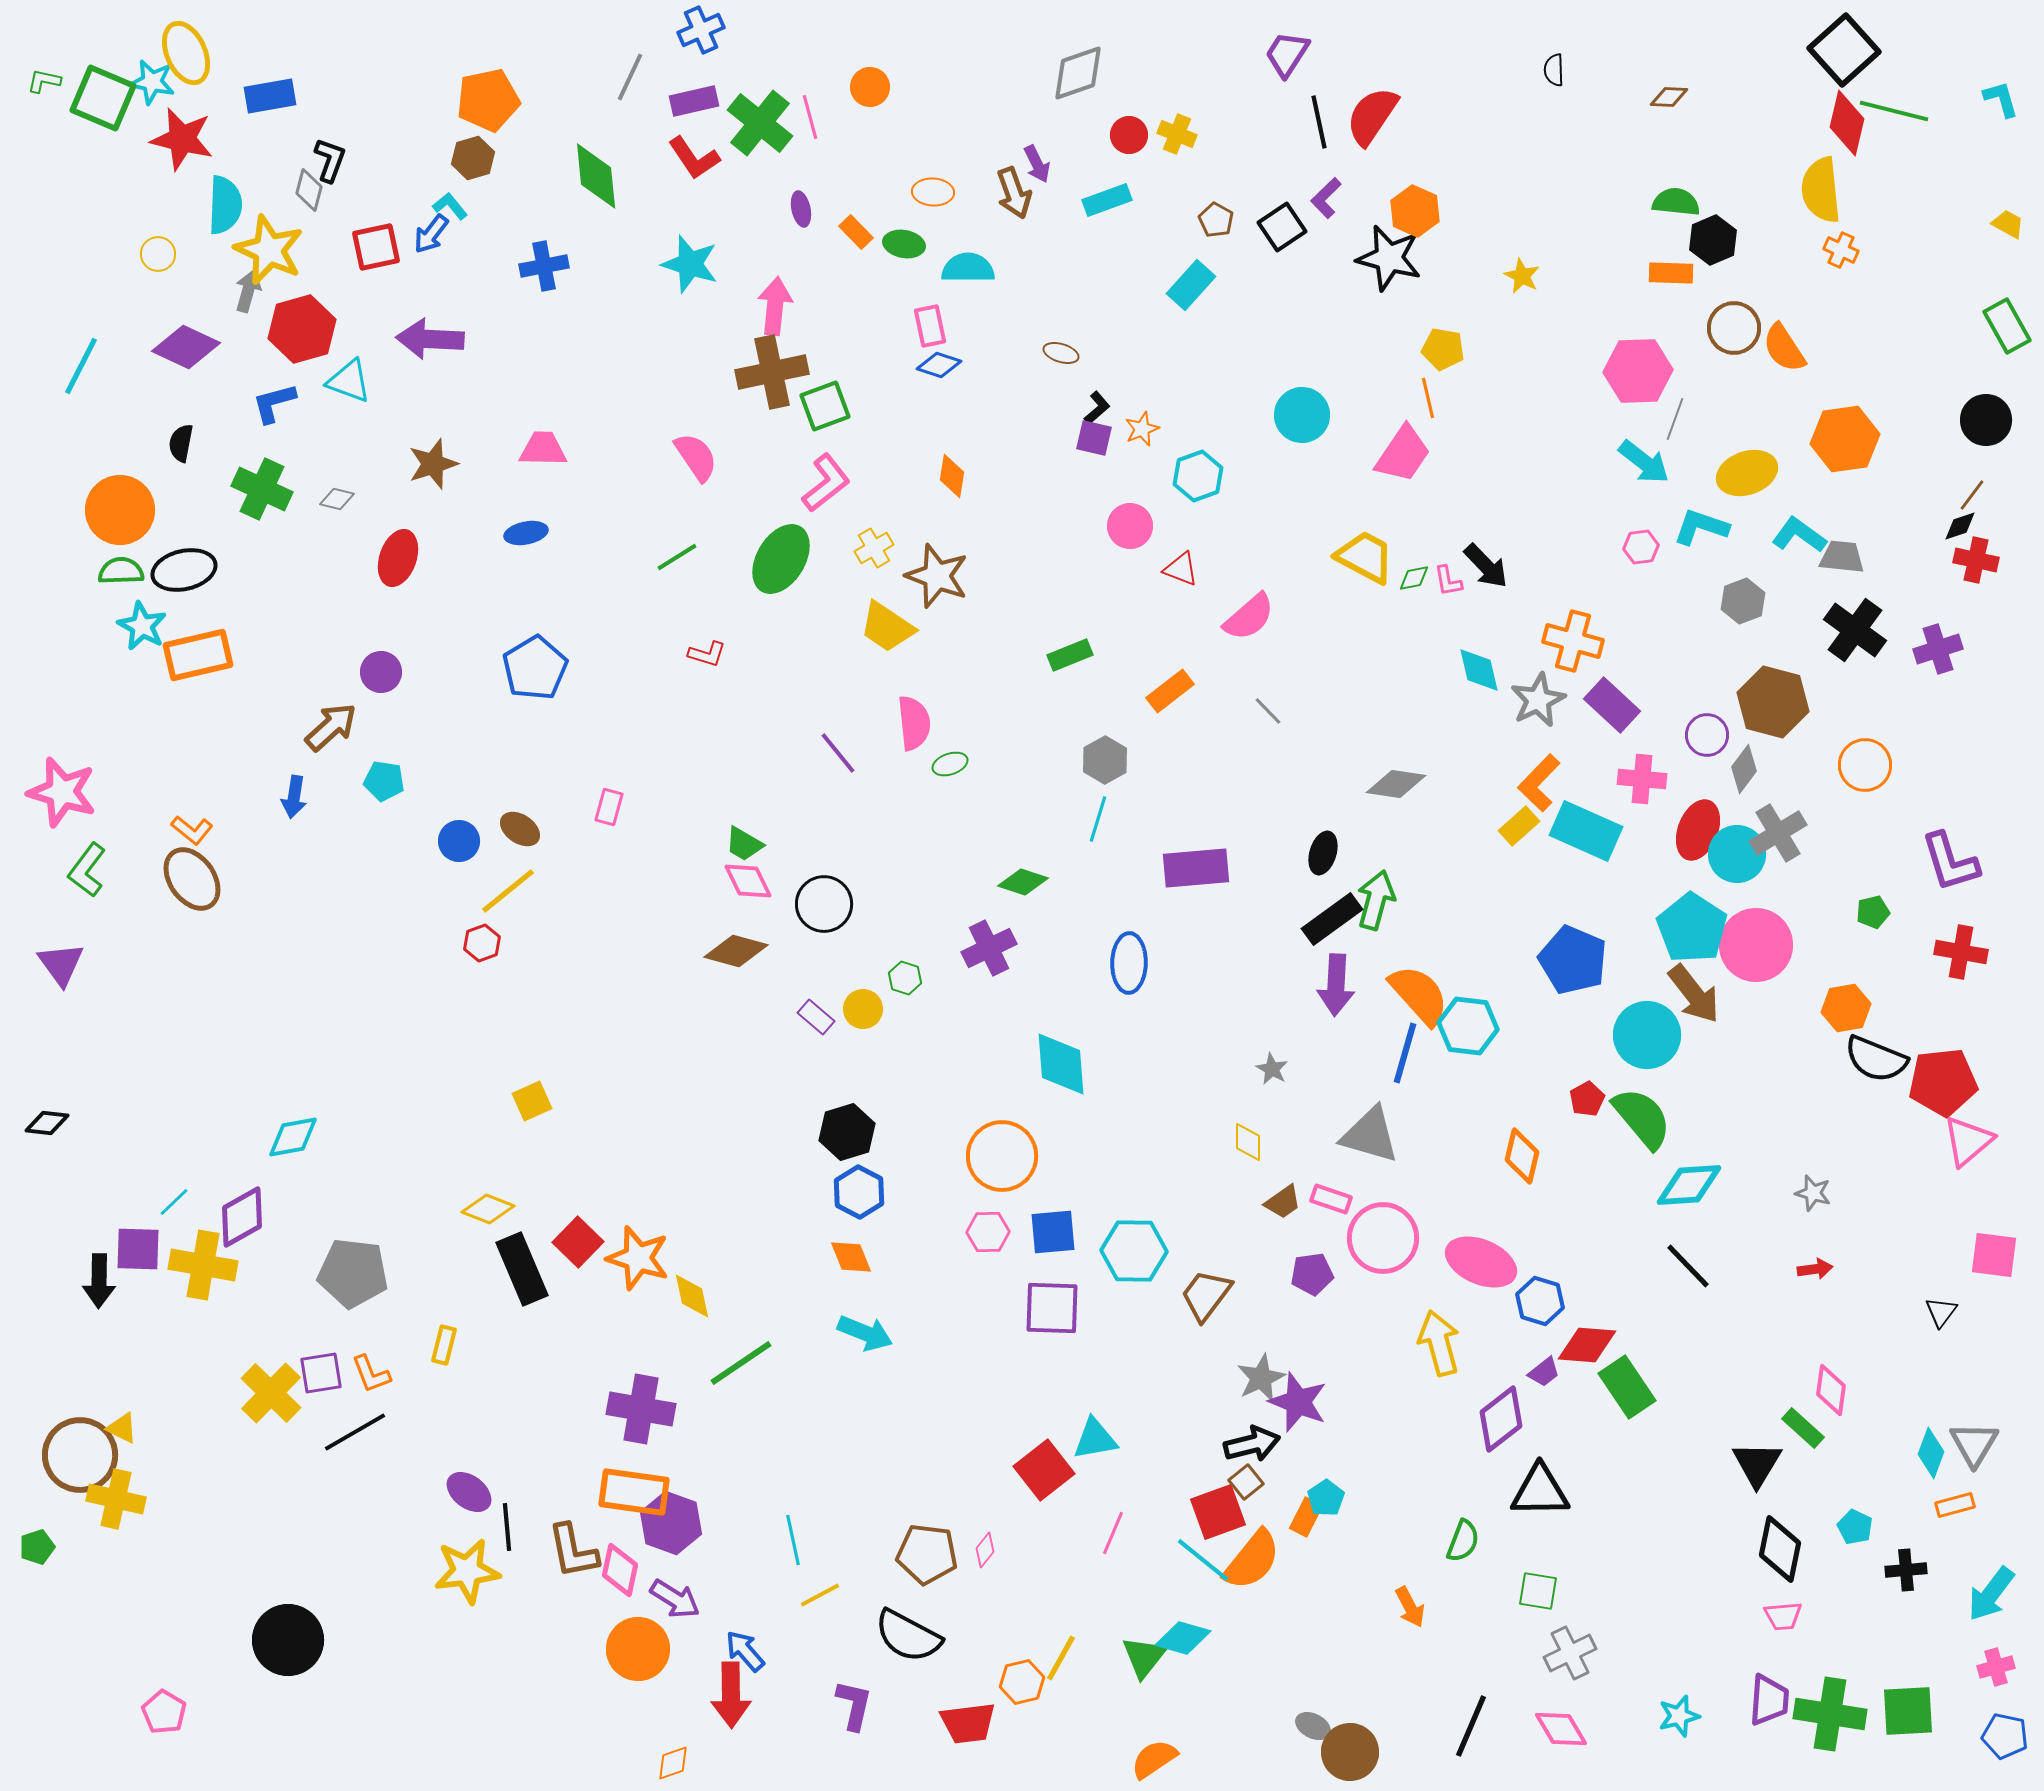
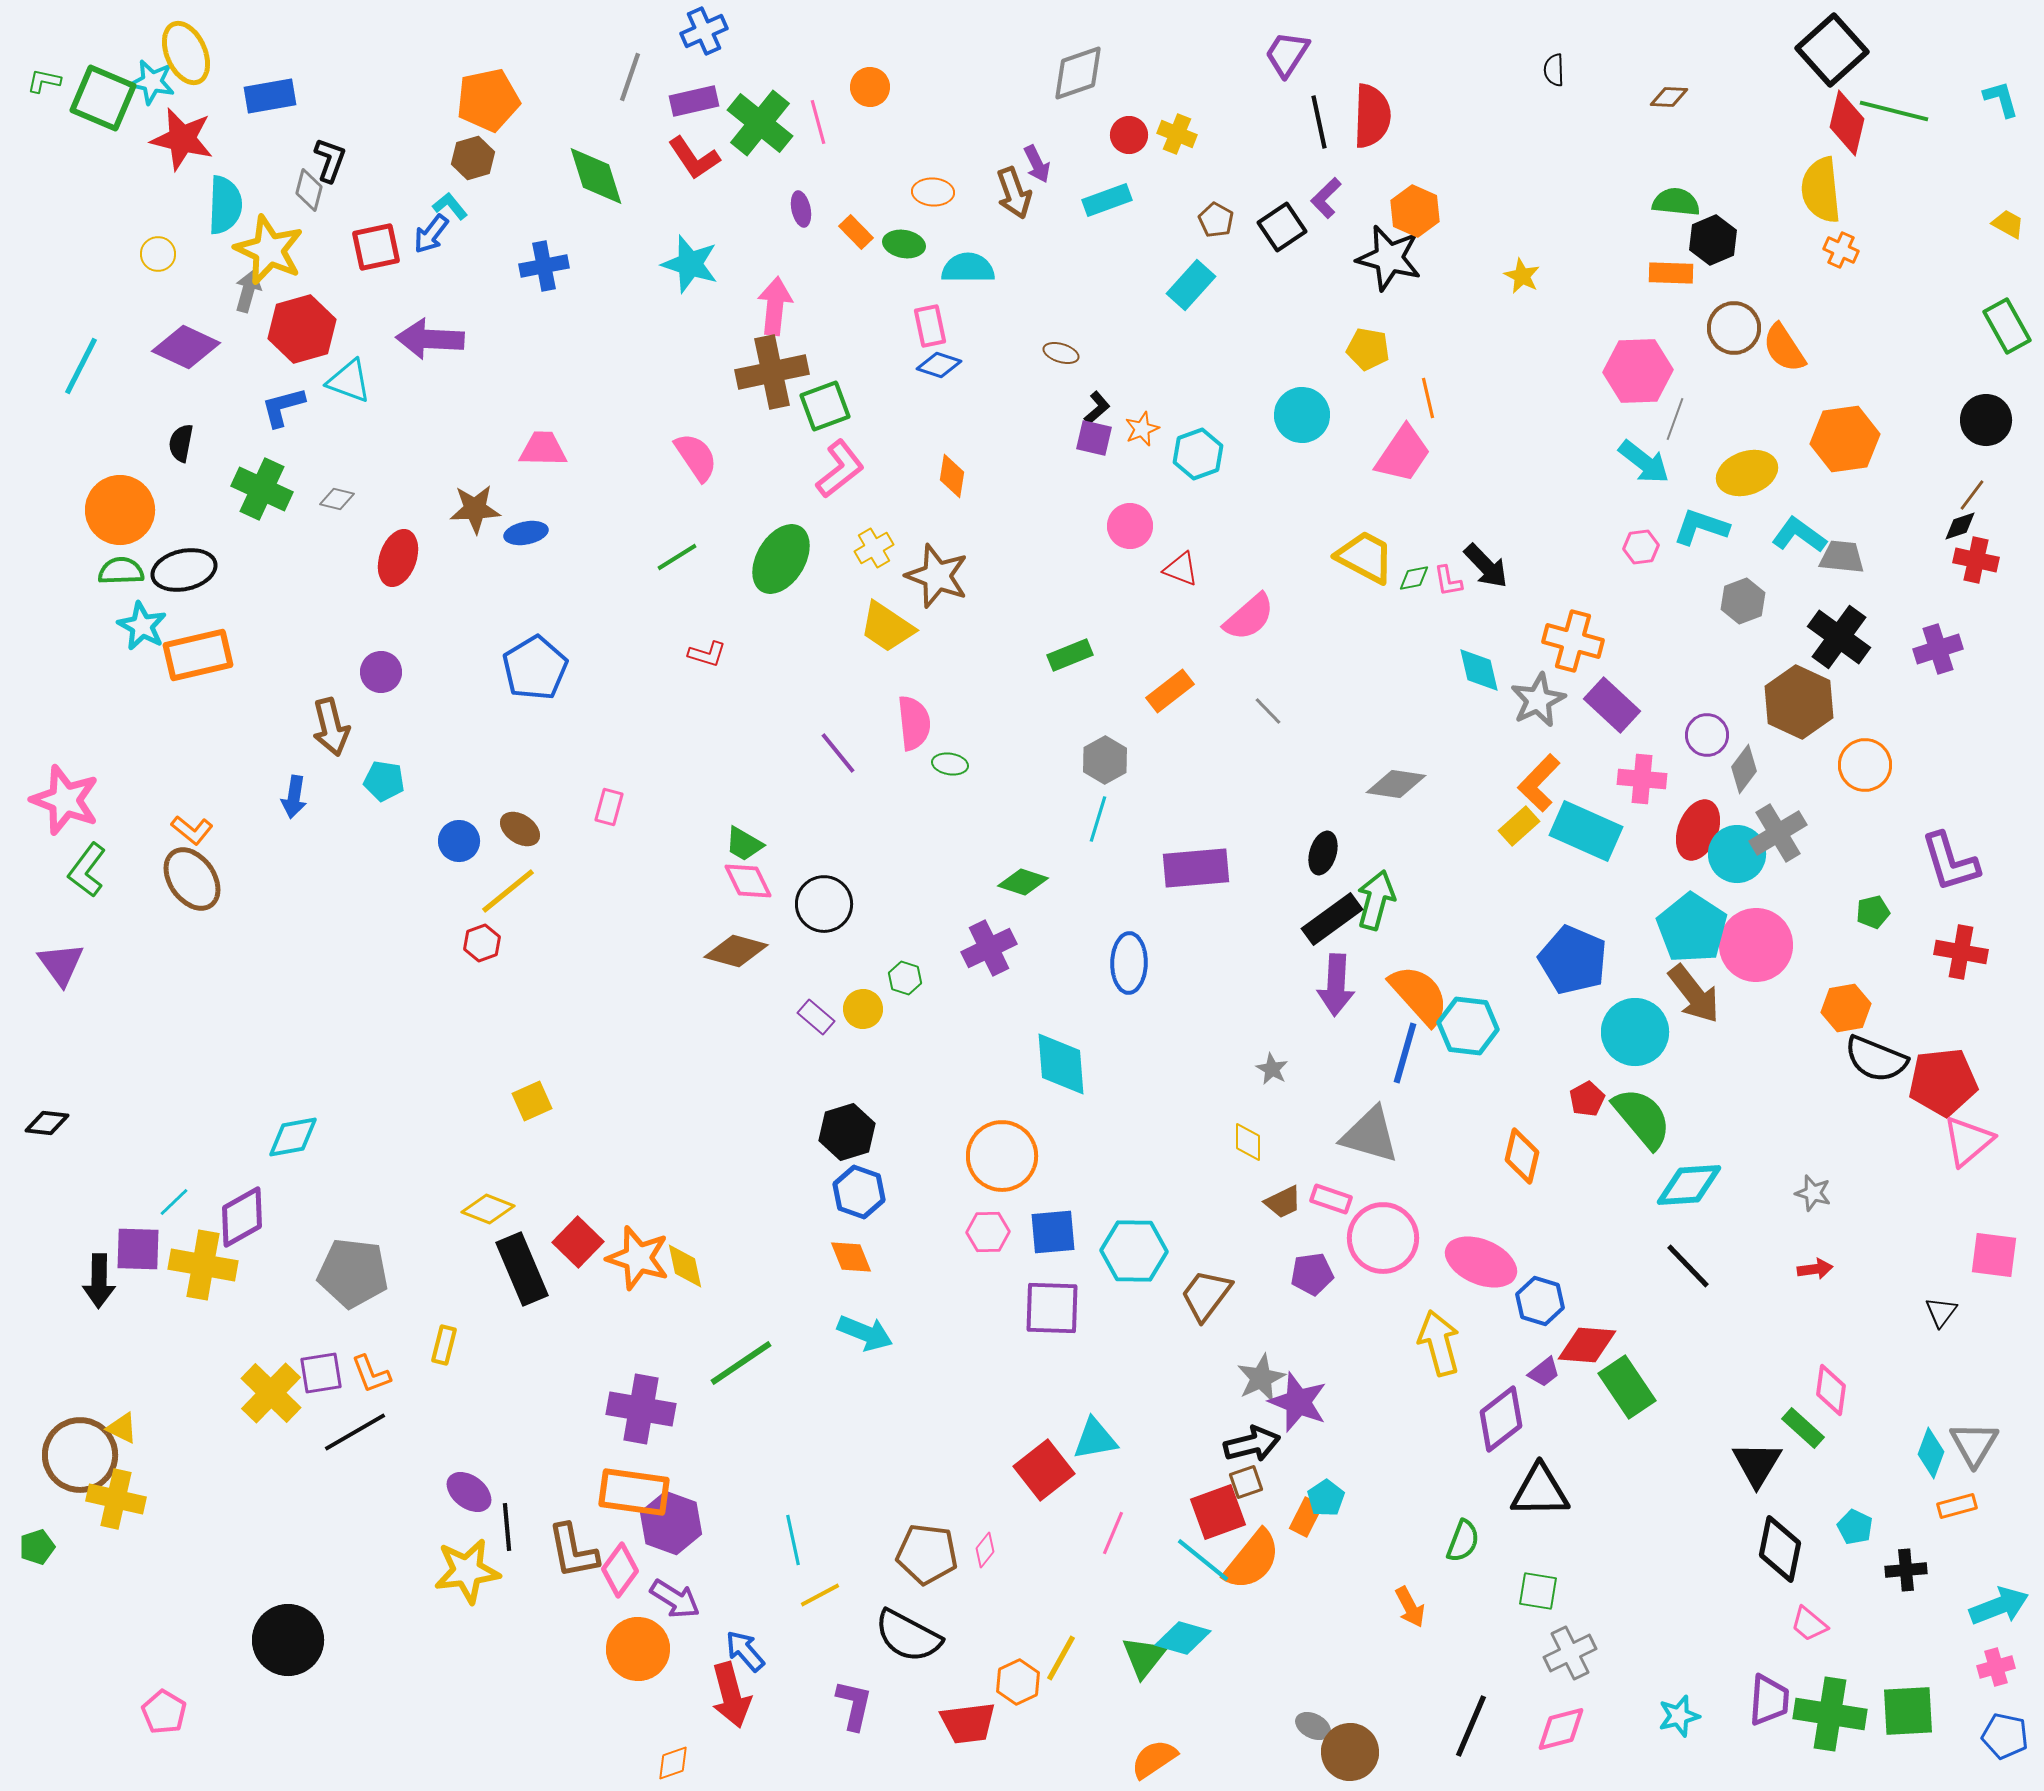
blue cross at (701, 30): moved 3 px right, 1 px down
black square at (1844, 50): moved 12 px left
gray line at (630, 77): rotated 6 degrees counterclockwise
red semicircle at (1372, 116): rotated 148 degrees clockwise
pink line at (810, 117): moved 8 px right, 5 px down
green diamond at (596, 176): rotated 12 degrees counterclockwise
yellow pentagon at (1443, 349): moved 75 px left
blue L-shape at (274, 403): moved 9 px right, 4 px down
brown star at (433, 464): moved 42 px right, 45 px down; rotated 15 degrees clockwise
cyan hexagon at (1198, 476): moved 22 px up
pink L-shape at (826, 483): moved 14 px right, 14 px up
black cross at (1855, 630): moved 16 px left, 7 px down
brown hexagon at (1773, 702): moved 26 px right; rotated 10 degrees clockwise
brown arrow at (331, 727): rotated 118 degrees clockwise
green ellipse at (950, 764): rotated 28 degrees clockwise
pink star at (62, 792): moved 3 px right, 8 px down; rotated 4 degrees clockwise
cyan circle at (1647, 1035): moved 12 px left, 3 px up
blue hexagon at (859, 1192): rotated 9 degrees counterclockwise
brown trapezoid at (1283, 1202): rotated 9 degrees clockwise
yellow diamond at (692, 1296): moved 7 px left, 30 px up
brown square at (1246, 1482): rotated 20 degrees clockwise
orange rectangle at (1955, 1505): moved 2 px right, 1 px down
pink diamond at (620, 1570): rotated 24 degrees clockwise
cyan arrow at (1991, 1594): moved 8 px right, 12 px down; rotated 148 degrees counterclockwise
pink trapezoid at (1783, 1616): moved 26 px right, 8 px down; rotated 45 degrees clockwise
orange hexagon at (1022, 1682): moved 4 px left; rotated 12 degrees counterclockwise
red arrow at (731, 1695): rotated 14 degrees counterclockwise
pink diamond at (1561, 1729): rotated 74 degrees counterclockwise
